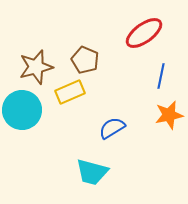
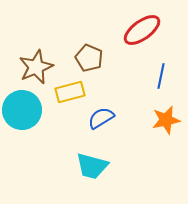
red ellipse: moved 2 px left, 3 px up
brown pentagon: moved 4 px right, 2 px up
brown star: rotated 8 degrees counterclockwise
yellow rectangle: rotated 8 degrees clockwise
orange star: moved 3 px left, 5 px down
blue semicircle: moved 11 px left, 10 px up
cyan trapezoid: moved 6 px up
